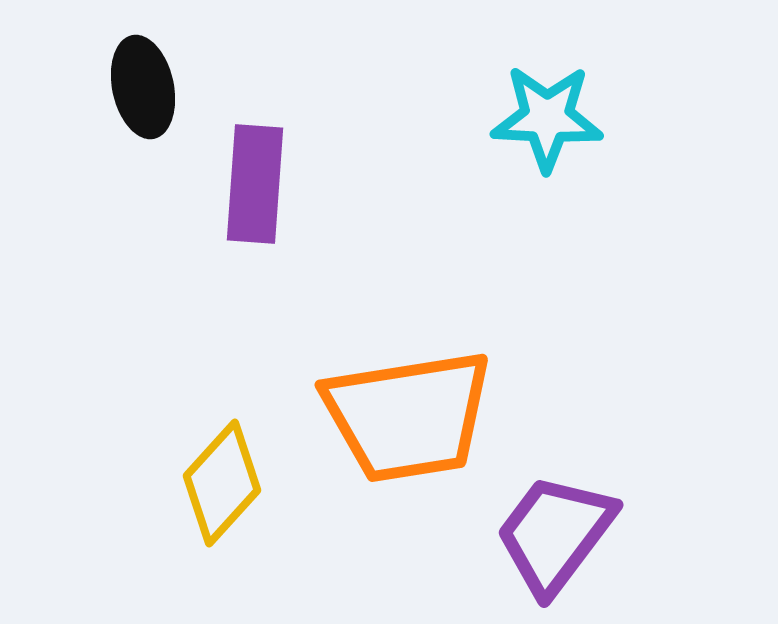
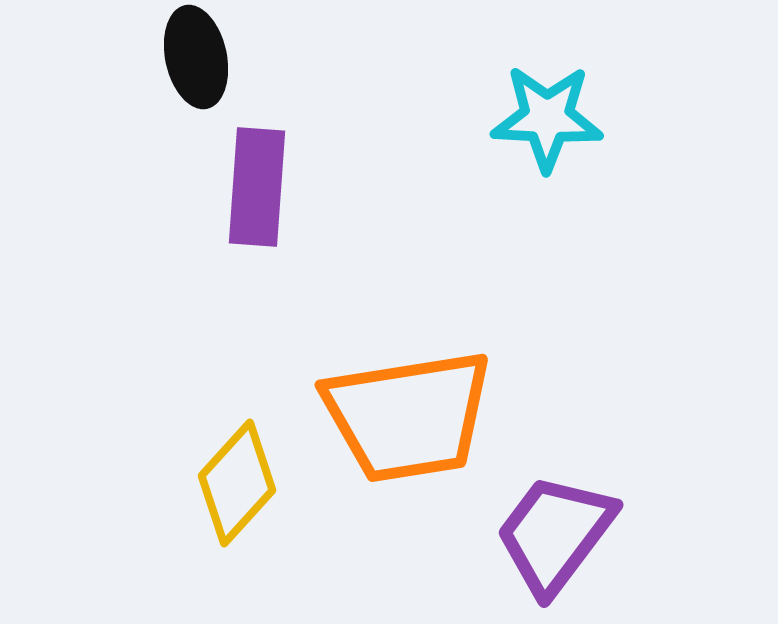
black ellipse: moved 53 px right, 30 px up
purple rectangle: moved 2 px right, 3 px down
yellow diamond: moved 15 px right
